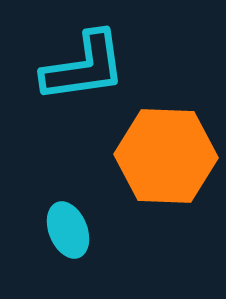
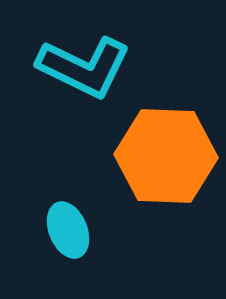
cyan L-shape: rotated 34 degrees clockwise
